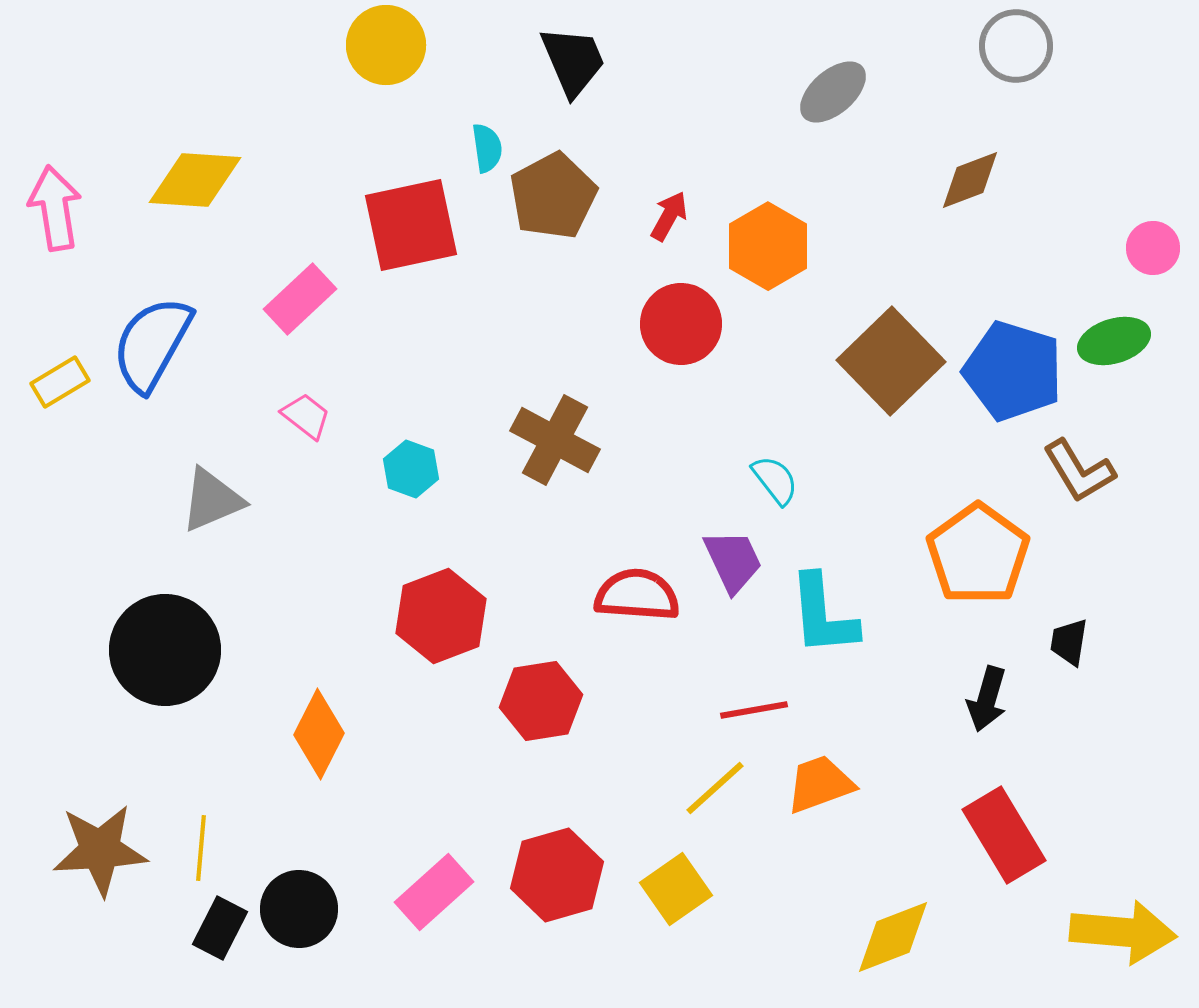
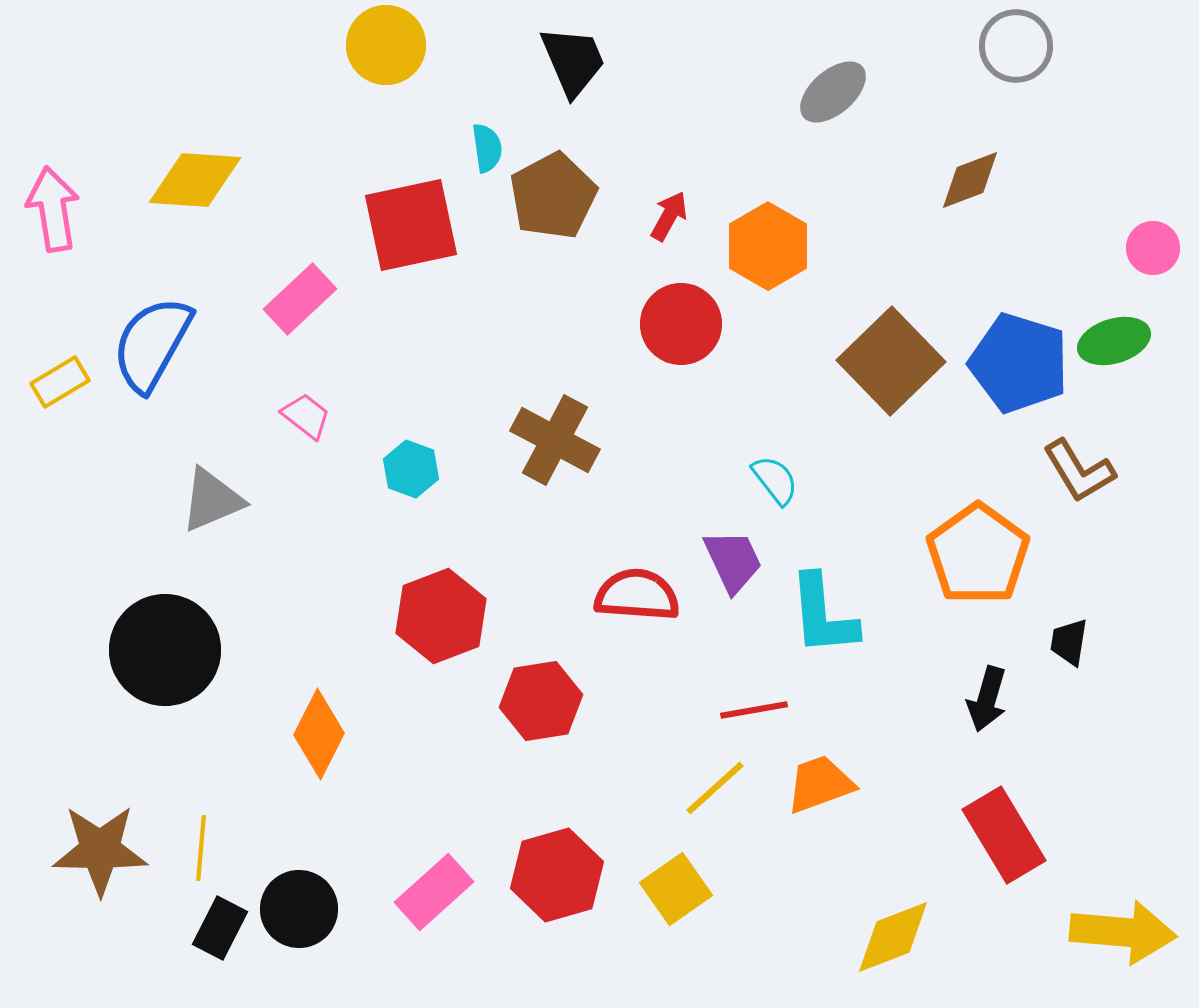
pink arrow at (55, 208): moved 2 px left, 1 px down
blue pentagon at (1013, 371): moved 6 px right, 8 px up
brown star at (100, 850): rotated 4 degrees clockwise
